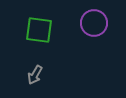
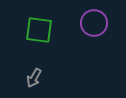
gray arrow: moved 1 px left, 3 px down
